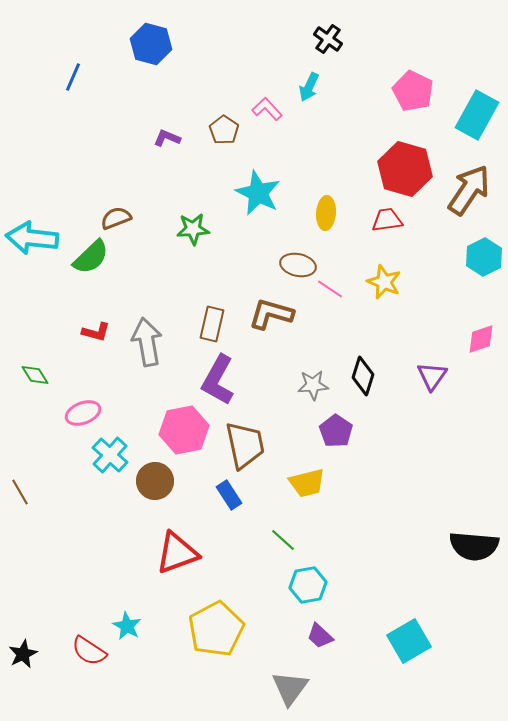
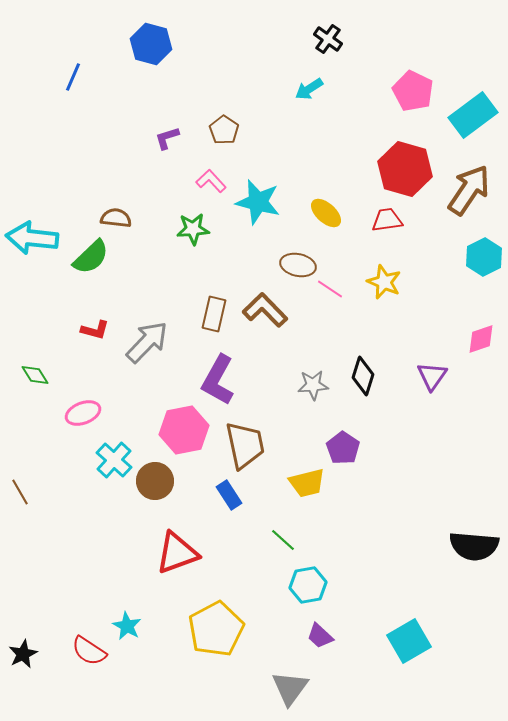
cyan arrow at (309, 87): moved 2 px down; rotated 32 degrees clockwise
pink L-shape at (267, 109): moved 56 px left, 72 px down
cyan rectangle at (477, 115): moved 4 px left; rotated 24 degrees clockwise
purple L-shape at (167, 138): rotated 40 degrees counterclockwise
cyan star at (258, 193): moved 9 px down; rotated 12 degrees counterclockwise
yellow ellipse at (326, 213): rotated 52 degrees counterclockwise
brown semicircle at (116, 218): rotated 28 degrees clockwise
brown L-shape at (271, 314): moved 6 px left, 4 px up; rotated 30 degrees clockwise
brown rectangle at (212, 324): moved 2 px right, 10 px up
red L-shape at (96, 332): moved 1 px left, 2 px up
gray arrow at (147, 342): rotated 54 degrees clockwise
purple pentagon at (336, 431): moved 7 px right, 17 px down
cyan cross at (110, 455): moved 4 px right, 5 px down
